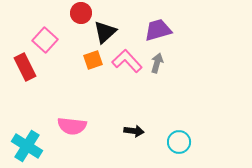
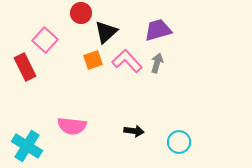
black triangle: moved 1 px right
